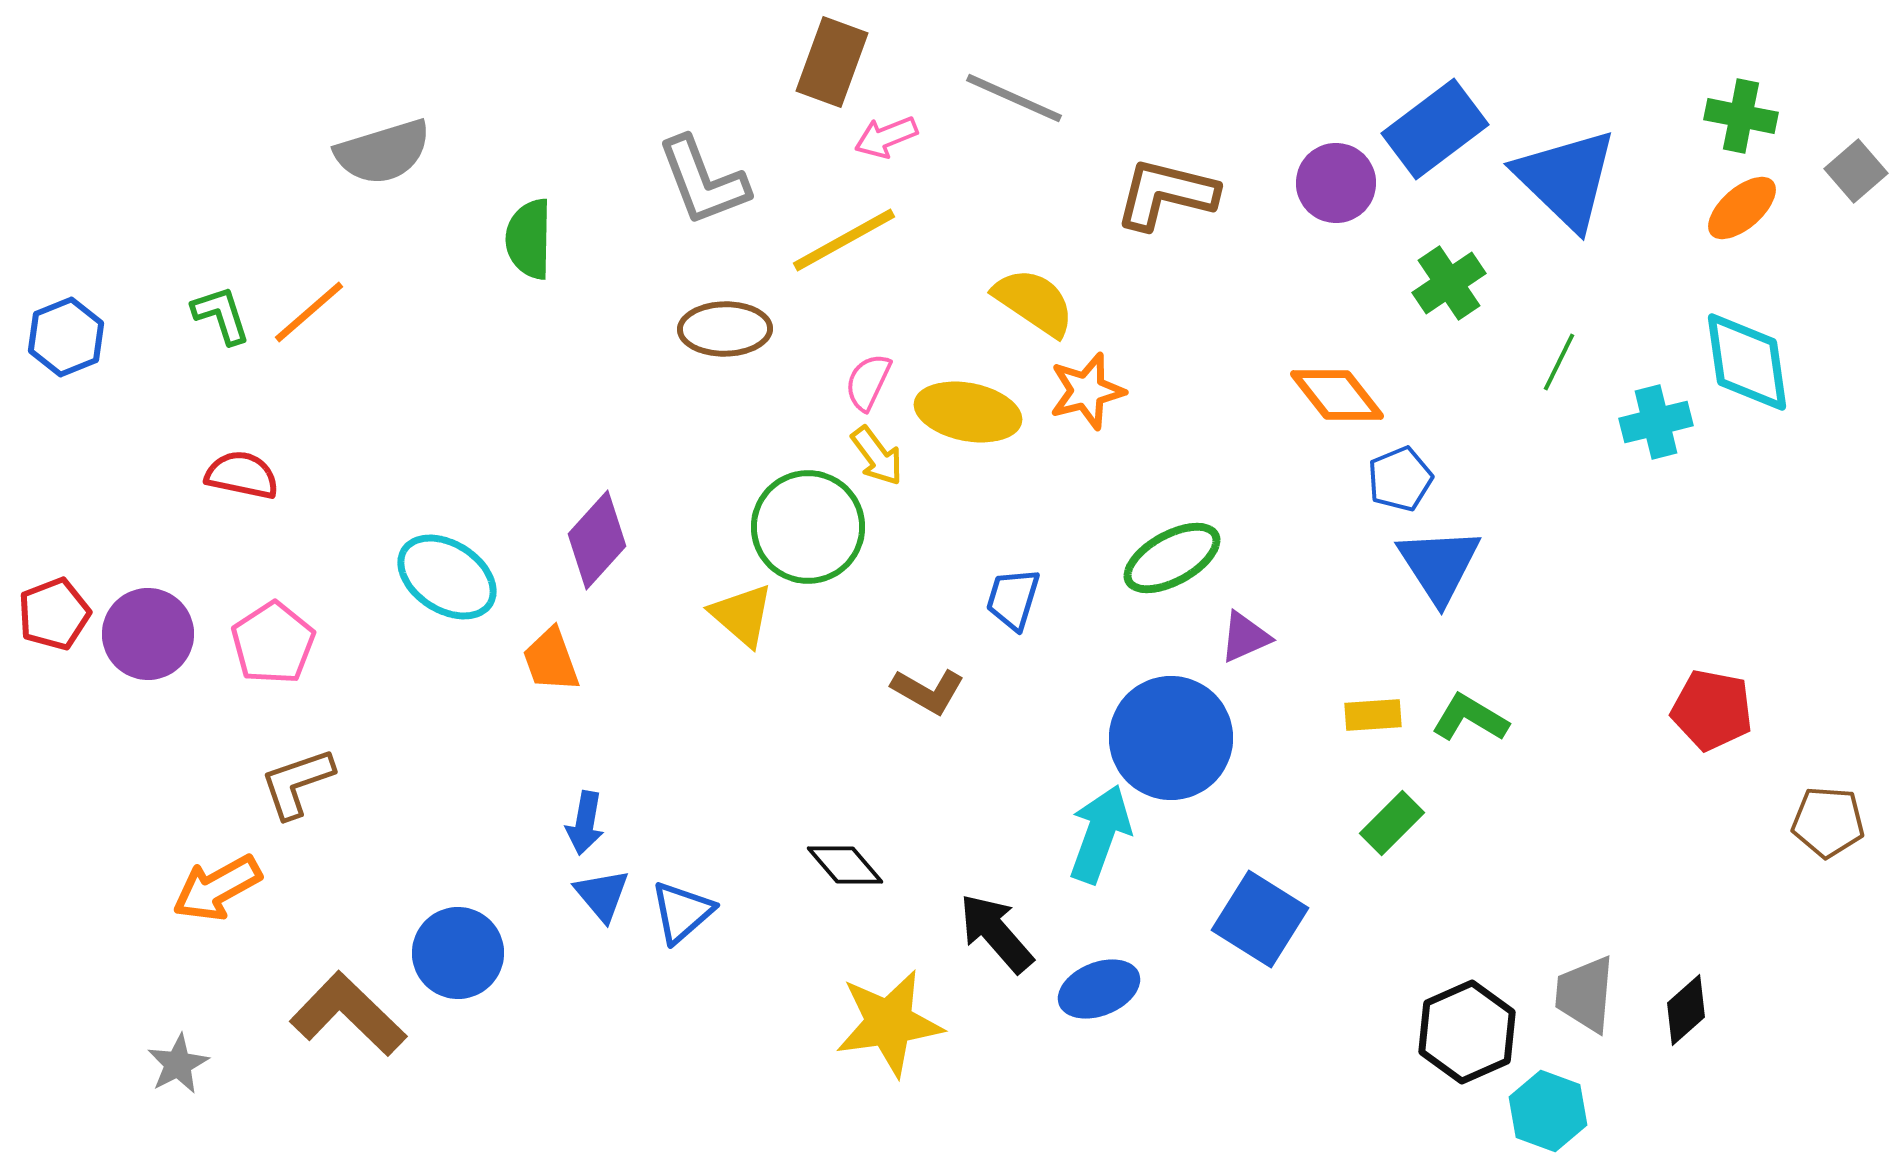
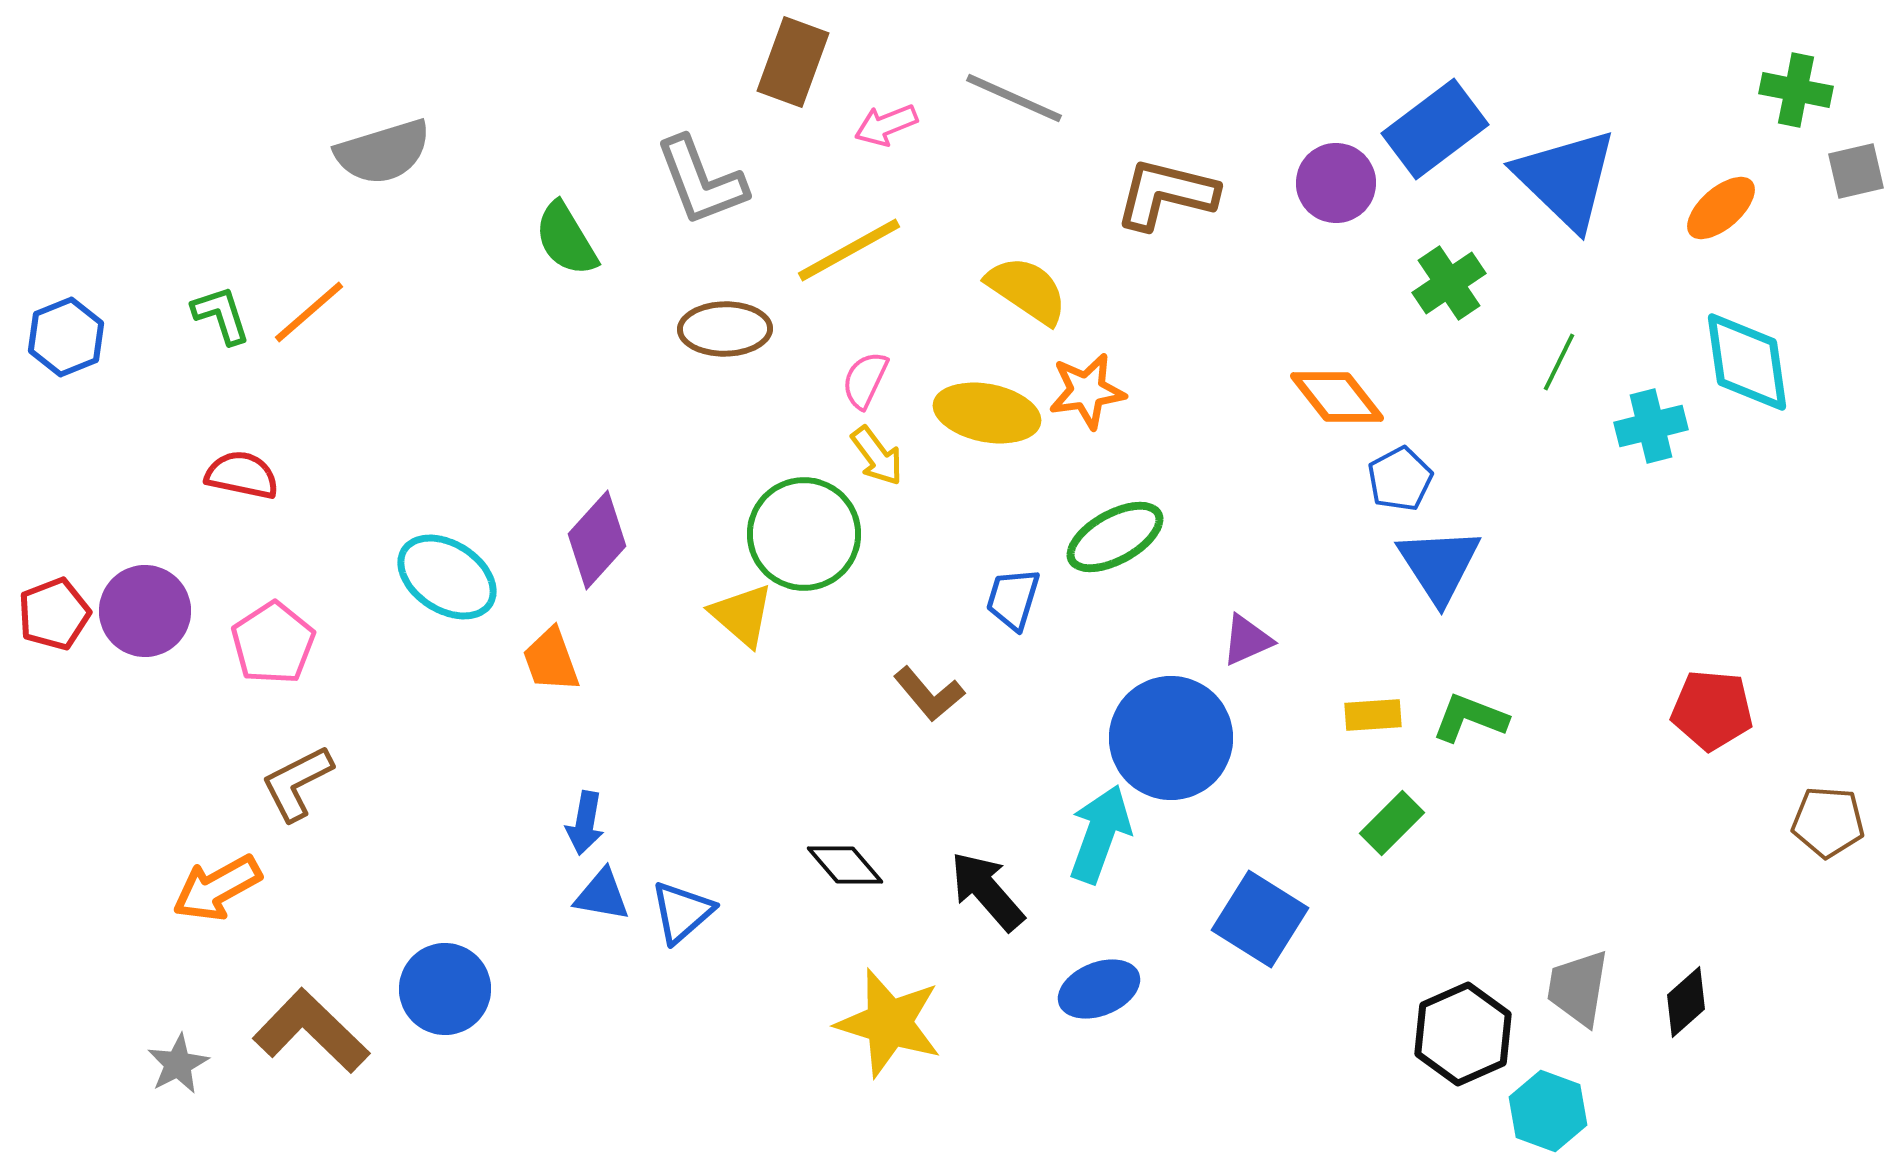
brown rectangle at (832, 62): moved 39 px left
green cross at (1741, 116): moved 55 px right, 26 px up
pink arrow at (886, 137): moved 12 px up
gray square at (1856, 171): rotated 28 degrees clockwise
gray L-shape at (703, 181): moved 2 px left
orange ellipse at (1742, 208): moved 21 px left
green semicircle at (529, 239): moved 37 px right; rotated 32 degrees counterclockwise
yellow line at (844, 240): moved 5 px right, 10 px down
yellow semicircle at (1034, 302): moved 7 px left, 12 px up
pink semicircle at (868, 382): moved 3 px left, 2 px up
orange star at (1087, 391): rotated 6 degrees clockwise
orange diamond at (1337, 395): moved 2 px down
yellow ellipse at (968, 412): moved 19 px right, 1 px down
cyan cross at (1656, 422): moved 5 px left, 4 px down
blue pentagon at (1400, 479): rotated 6 degrees counterclockwise
green circle at (808, 527): moved 4 px left, 7 px down
green ellipse at (1172, 558): moved 57 px left, 21 px up
purple circle at (148, 634): moved 3 px left, 23 px up
purple triangle at (1245, 637): moved 2 px right, 3 px down
brown L-shape at (928, 691): moved 1 px right, 3 px down; rotated 20 degrees clockwise
red pentagon at (1712, 710): rotated 6 degrees counterclockwise
green L-shape at (1470, 718): rotated 10 degrees counterclockwise
brown L-shape at (297, 783): rotated 8 degrees counterclockwise
blue triangle at (602, 895): rotated 40 degrees counterclockwise
black arrow at (996, 933): moved 9 px left, 42 px up
blue circle at (458, 953): moved 13 px left, 36 px down
gray trapezoid at (1585, 994): moved 7 px left, 6 px up; rotated 4 degrees clockwise
black diamond at (1686, 1010): moved 8 px up
brown L-shape at (348, 1014): moved 37 px left, 17 px down
yellow star at (889, 1023): rotated 25 degrees clockwise
black hexagon at (1467, 1032): moved 4 px left, 2 px down
